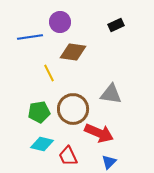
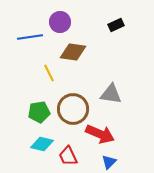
red arrow: moved 1 px right, 1 px down
